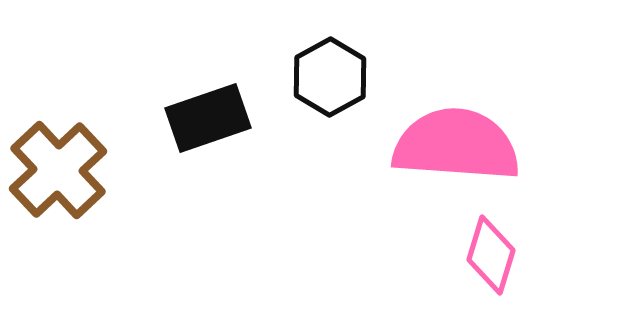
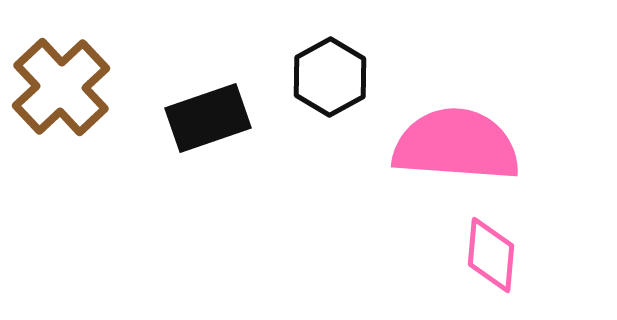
brown cross: moved 3 px right, 83 px up
pink diamond: rotated 12 degrees counterclockwise
